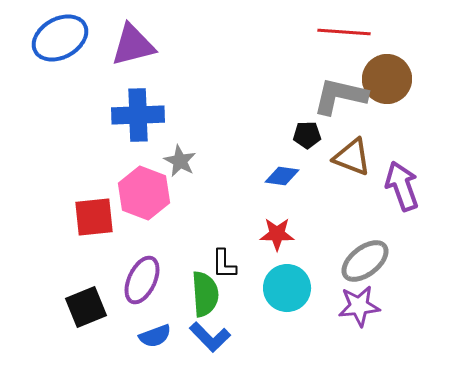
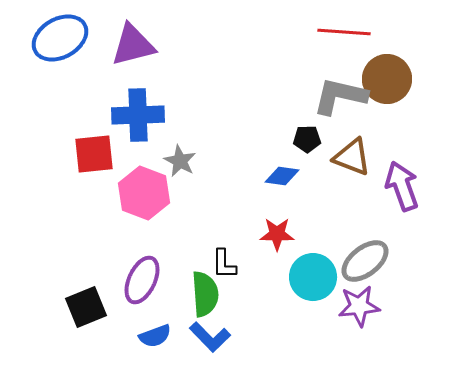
black pentagon: moved 4 px down
red square: moved 63 px up
cyan circle: moved 26 px right, 11 px up
